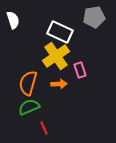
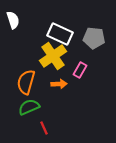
gray pentagon: moved 21 px down; rotated 15 degrees clockwise
white rectangle: moved 2 px down
yellow cross: moved 3 px left
pink rectangle: rotated 49 degrees clockwise
orange semicircle: moved 2 px left, 1 px up
